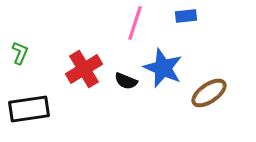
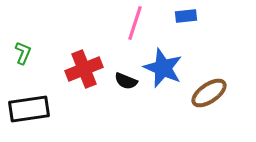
green L-shape: moved 3 px right
red cross: rotated 9 degrees clockwise
